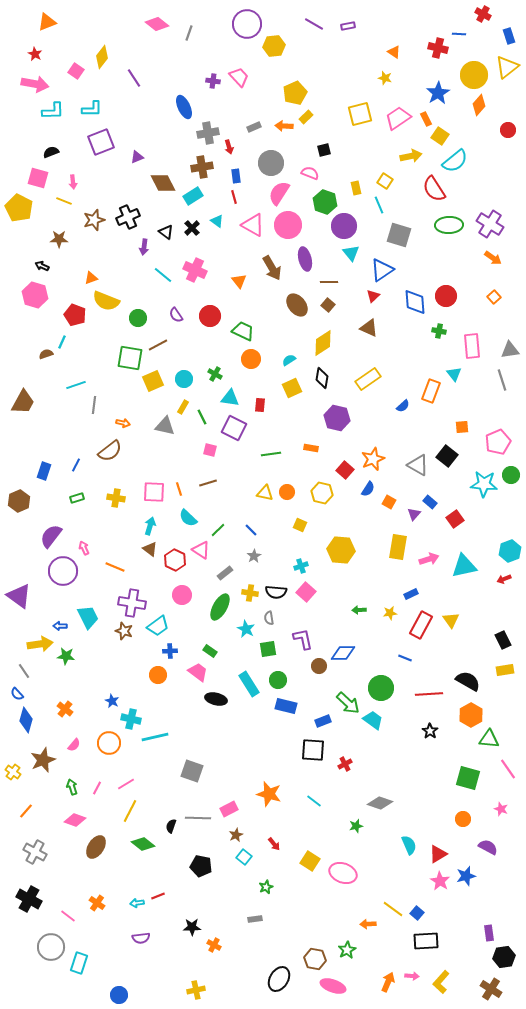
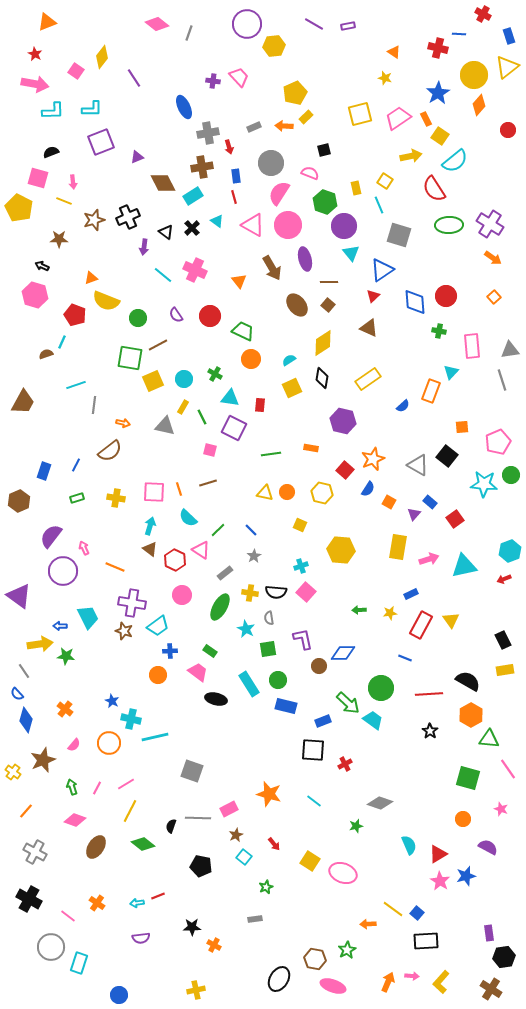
cyan triangle at (454, 374): moved 3 px left, 2 px up; rotated 21 degrees clockwise
purple hexagon at (337, 418): moved 6 px right, 3 px down
